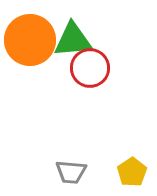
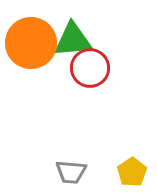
orange circle: moved 1 px right, 3 px down
